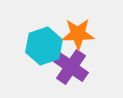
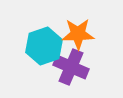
purple cross: rotated 12 degrees counterclockwise
